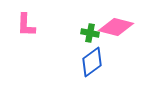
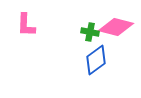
green cross: moved 1 px up
blue diamond: moved 4 px right, 2 px up
